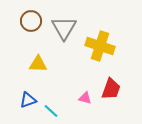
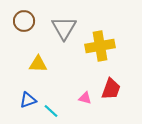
brown circle: moved 7 px left
yellow cross: rotated 28 degrees counterclockwise
